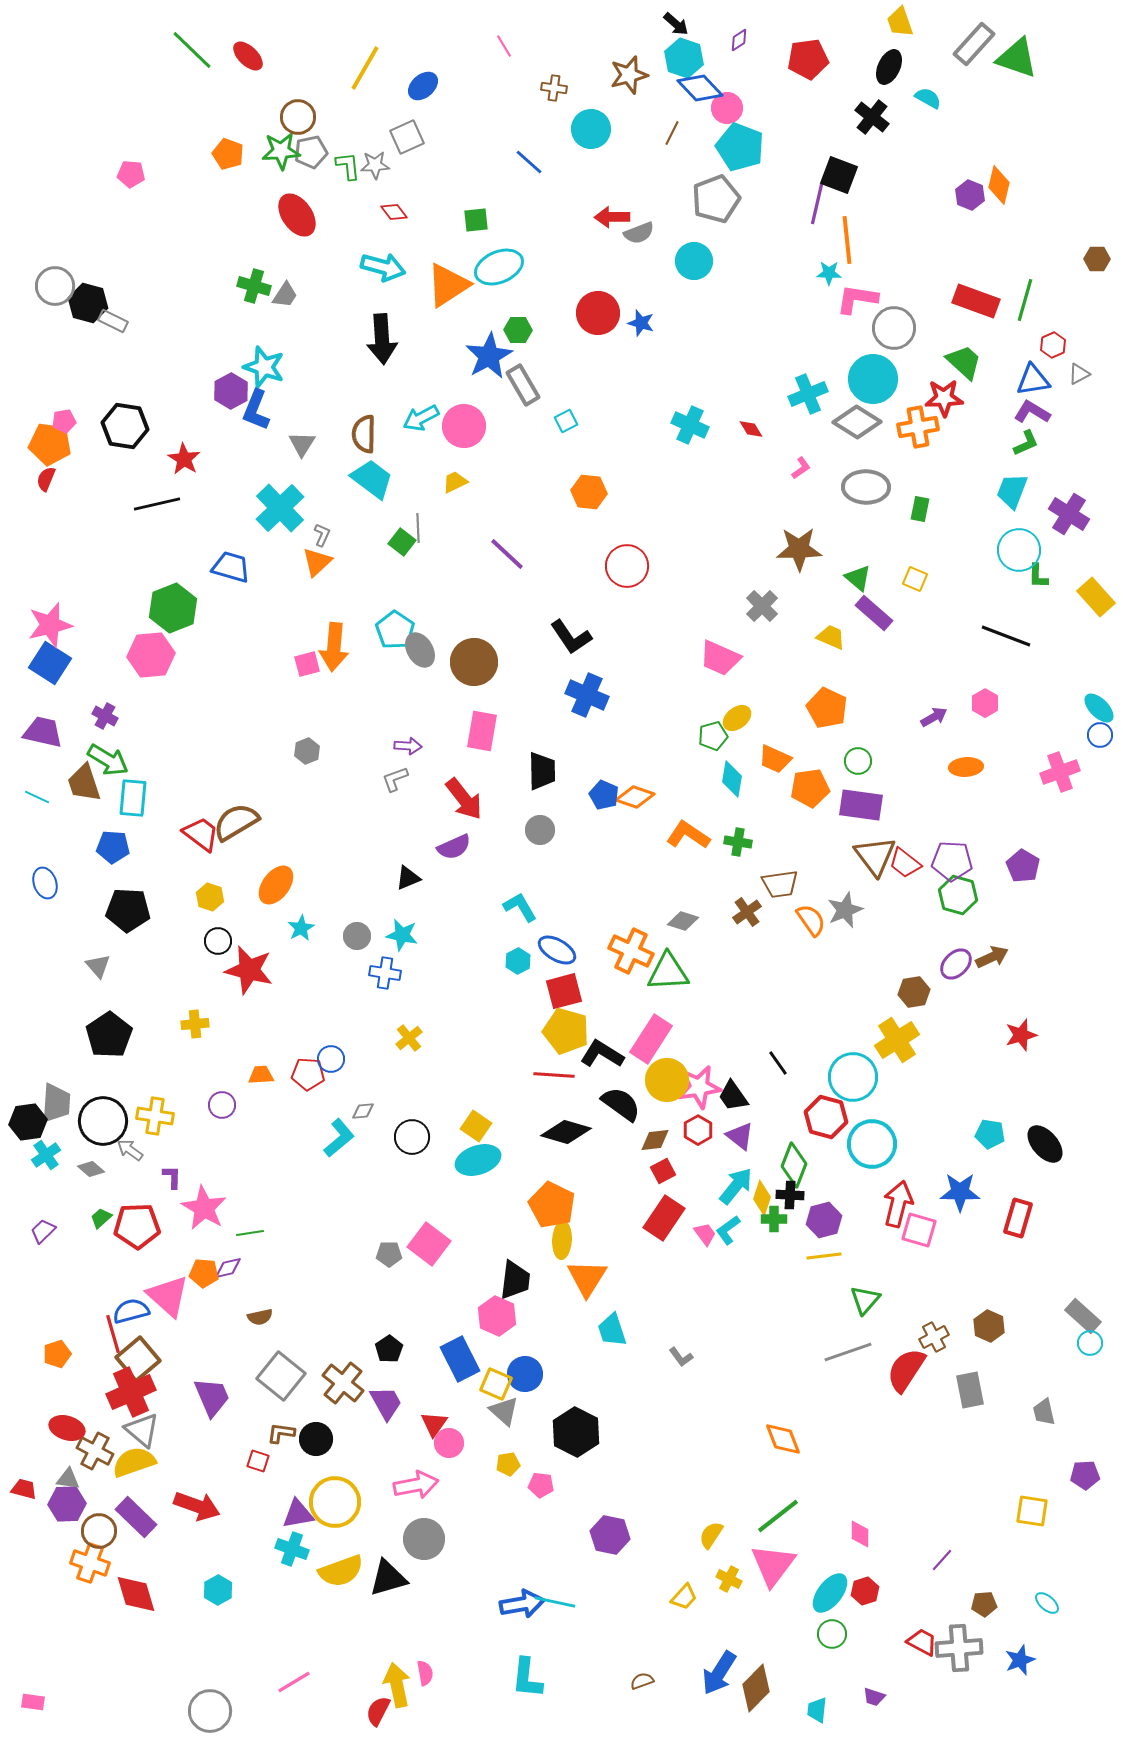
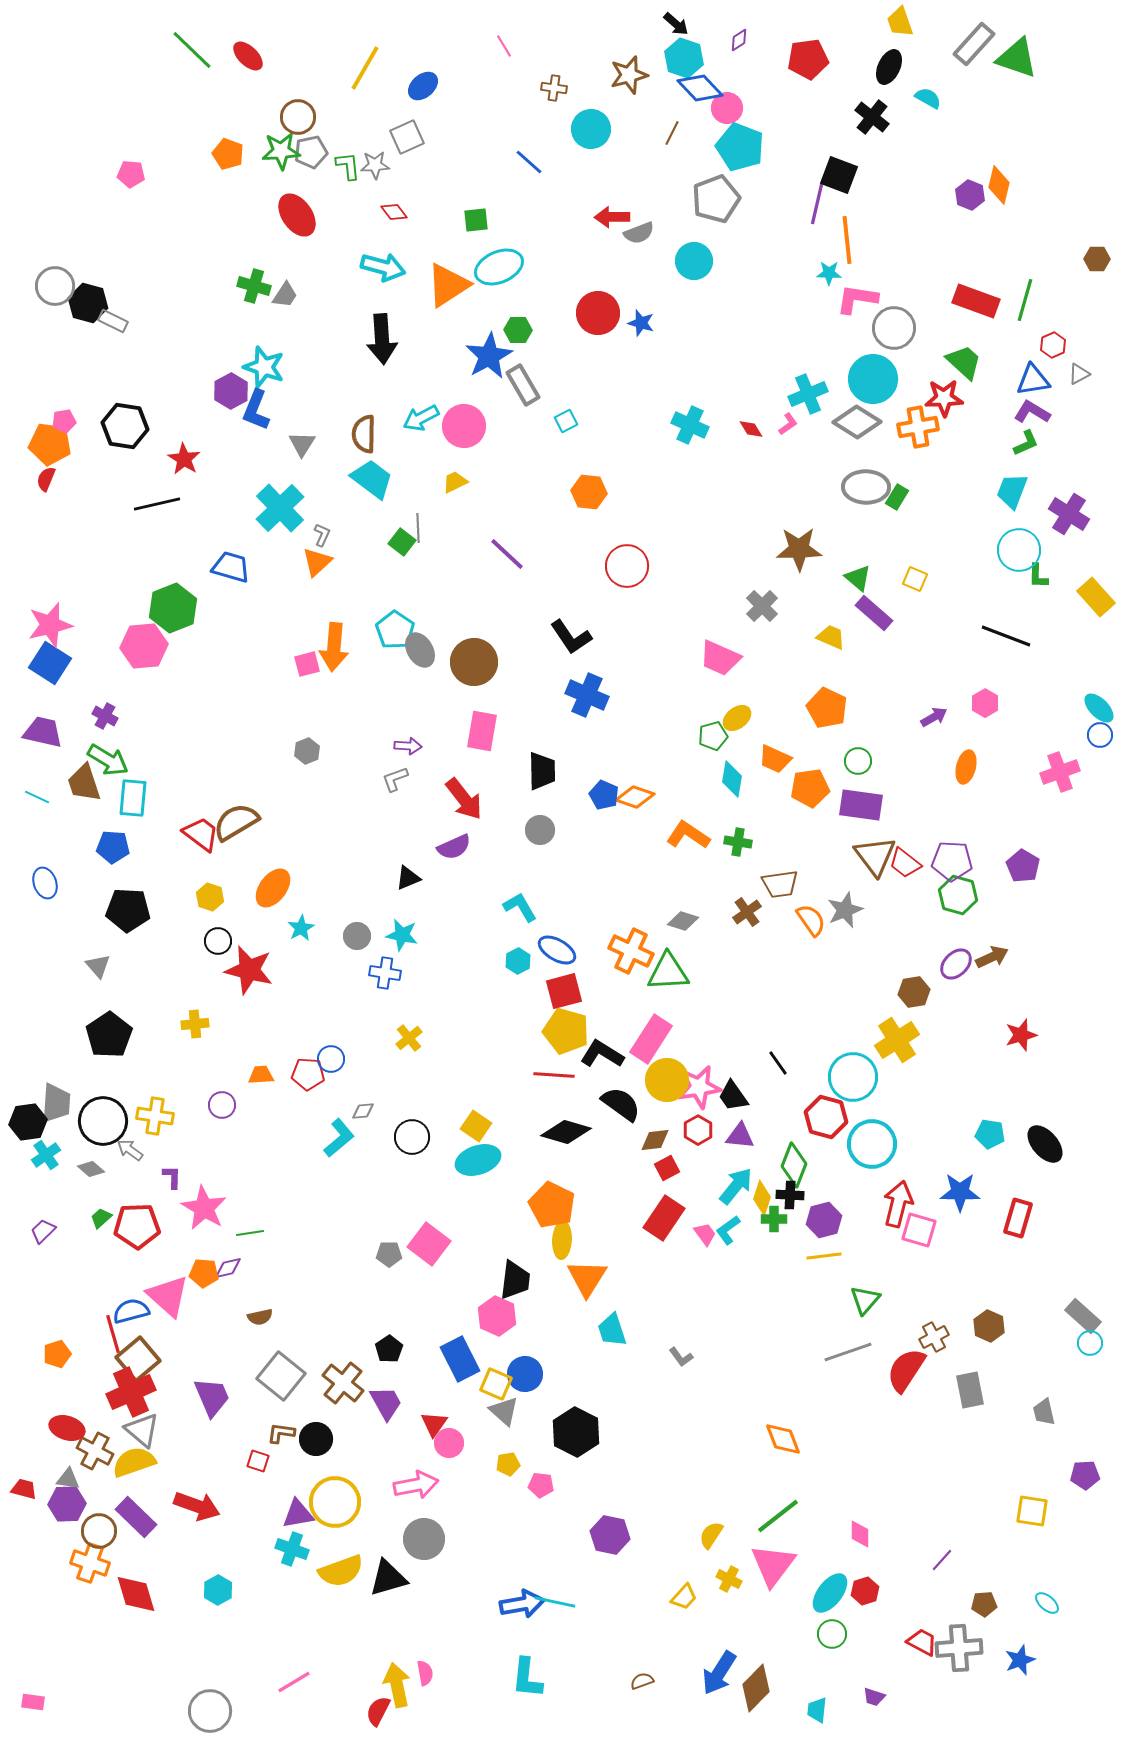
pink L-shape at (801, 468): moved 13 px left, 44 px up
green rectangle at (920, 509): moved 23 px left, 12 px up; rotated 20 degrees clockwise
pink hexagon at (151, 655): moved 7 px left, 9 px up
orange ellipse at (966, 767): rotated 72 degrees counterclockwise
orange ellipse at (276, 885): moved 3 px left, 3 px down
purple triangle at (740, 1136): rotated 32 degrees counterclockwise
red square at (663, 1171): moved 4 px right, 3 px up
